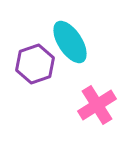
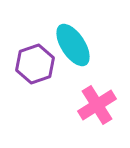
cyan ellipse: moved 3 px right, 3 px down
